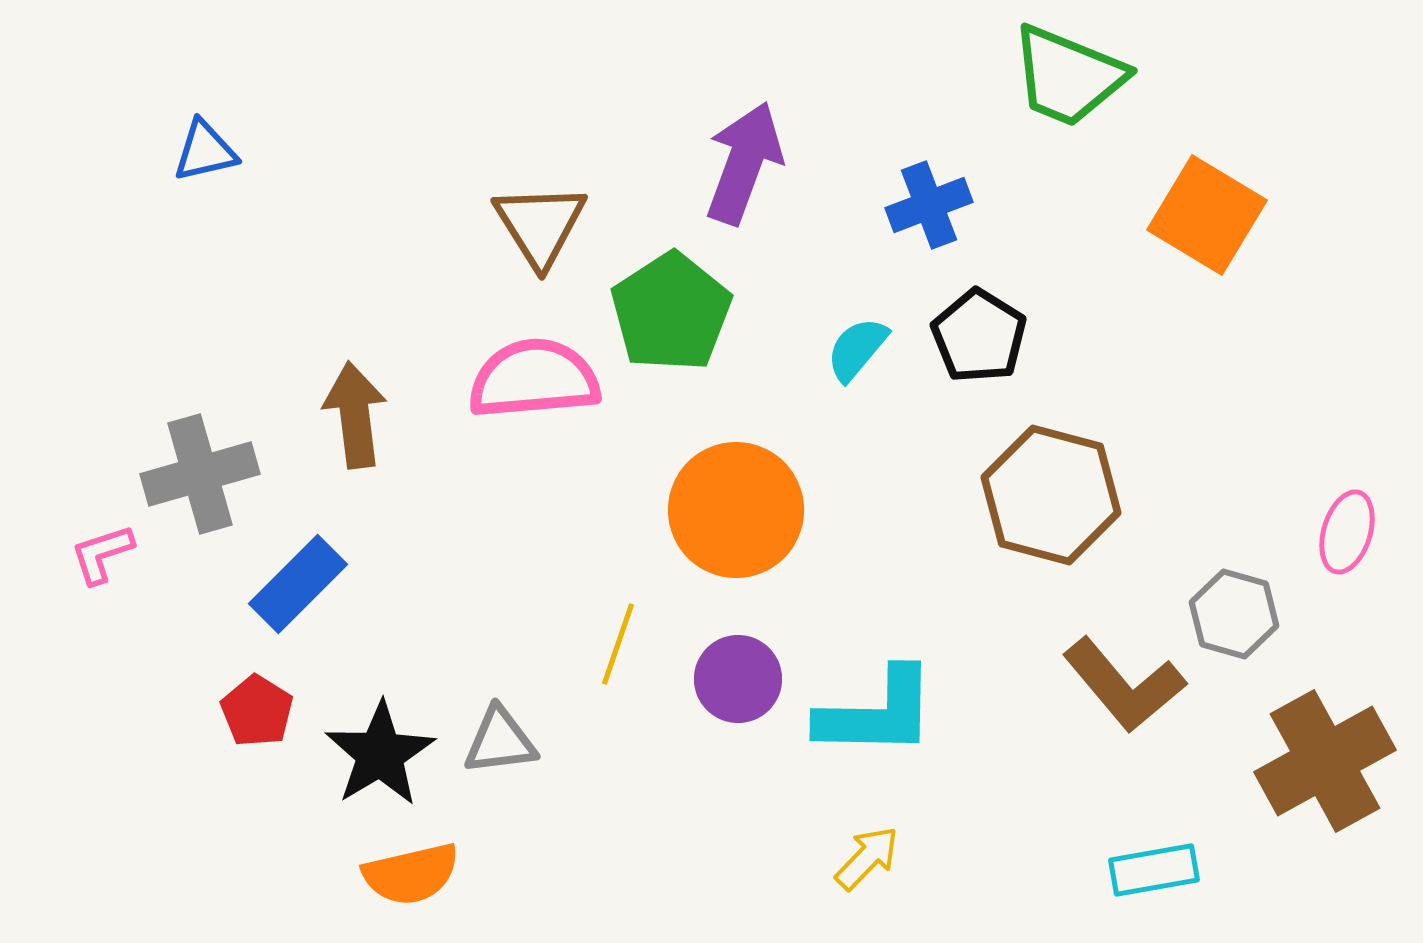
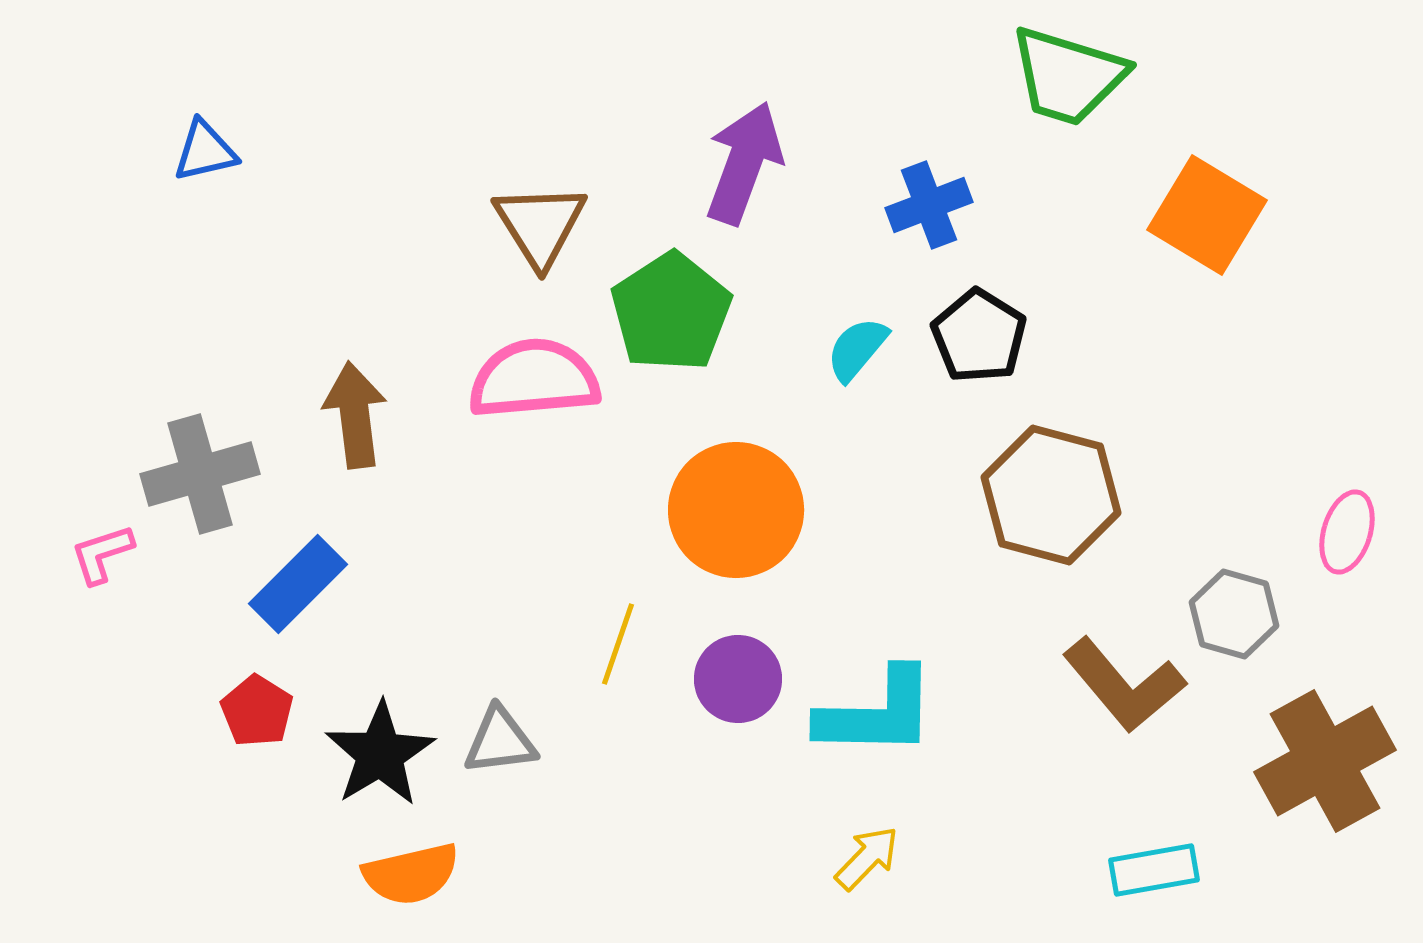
green trapezoid: rotated 5 degrees counterclockwise
